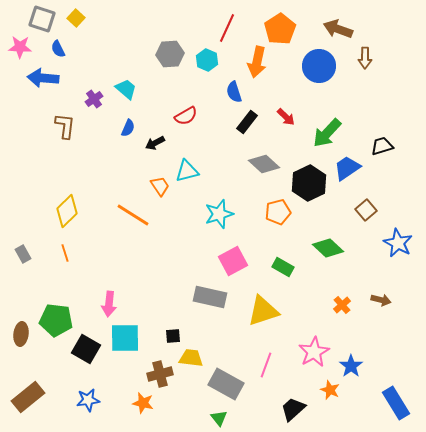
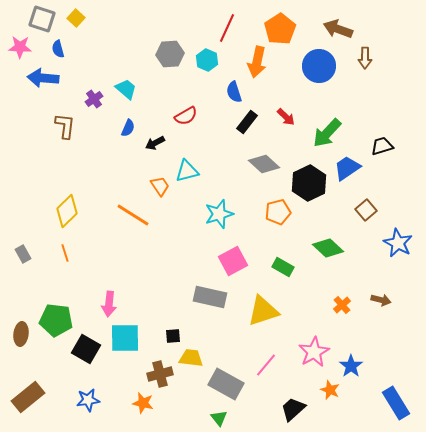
blue semicircle at (58, 49): rotated 12 degrees clockwise
pink line at (266, 365): rotated 20 degrees clockwise
